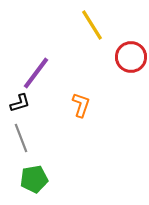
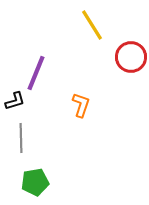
purple line: rotated 15 degrees counterclockwise
black L-shape: moved 5 px left, 2 px up
gray line: rotated 20 degrees clockwise
green pentagon: moved 1 px right, 3 px down
